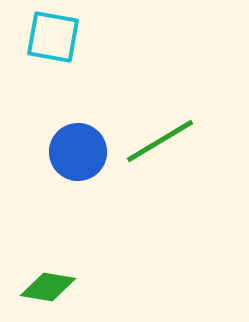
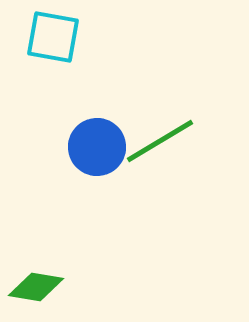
blue circle: moved 19 px right, 5 px up
green diamond: moved 12 px left
